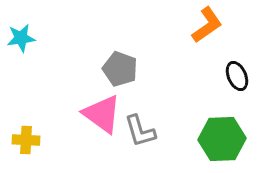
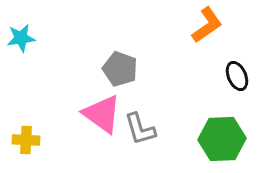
gray L-shape: moved 2 px up
